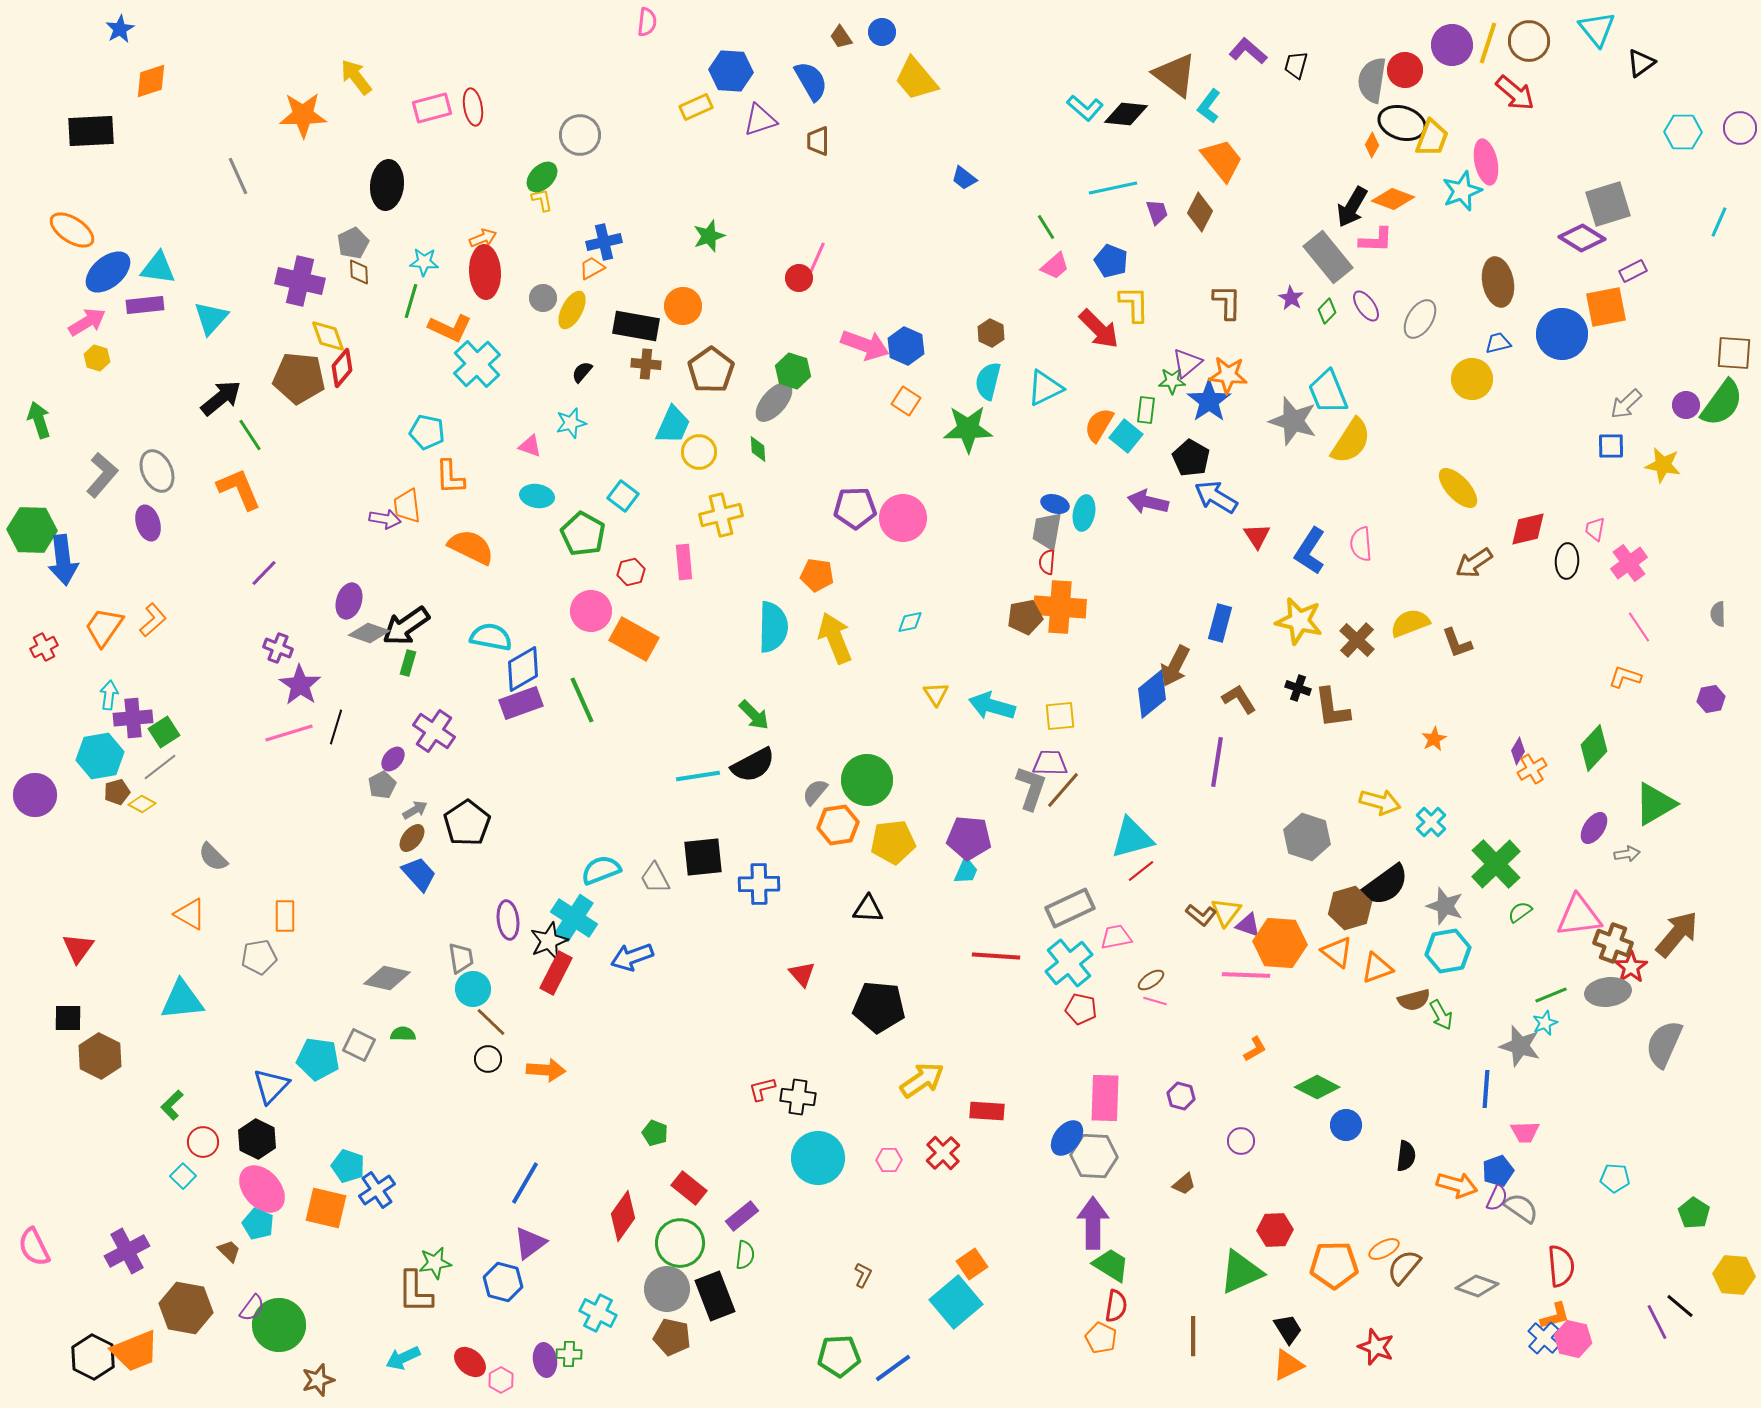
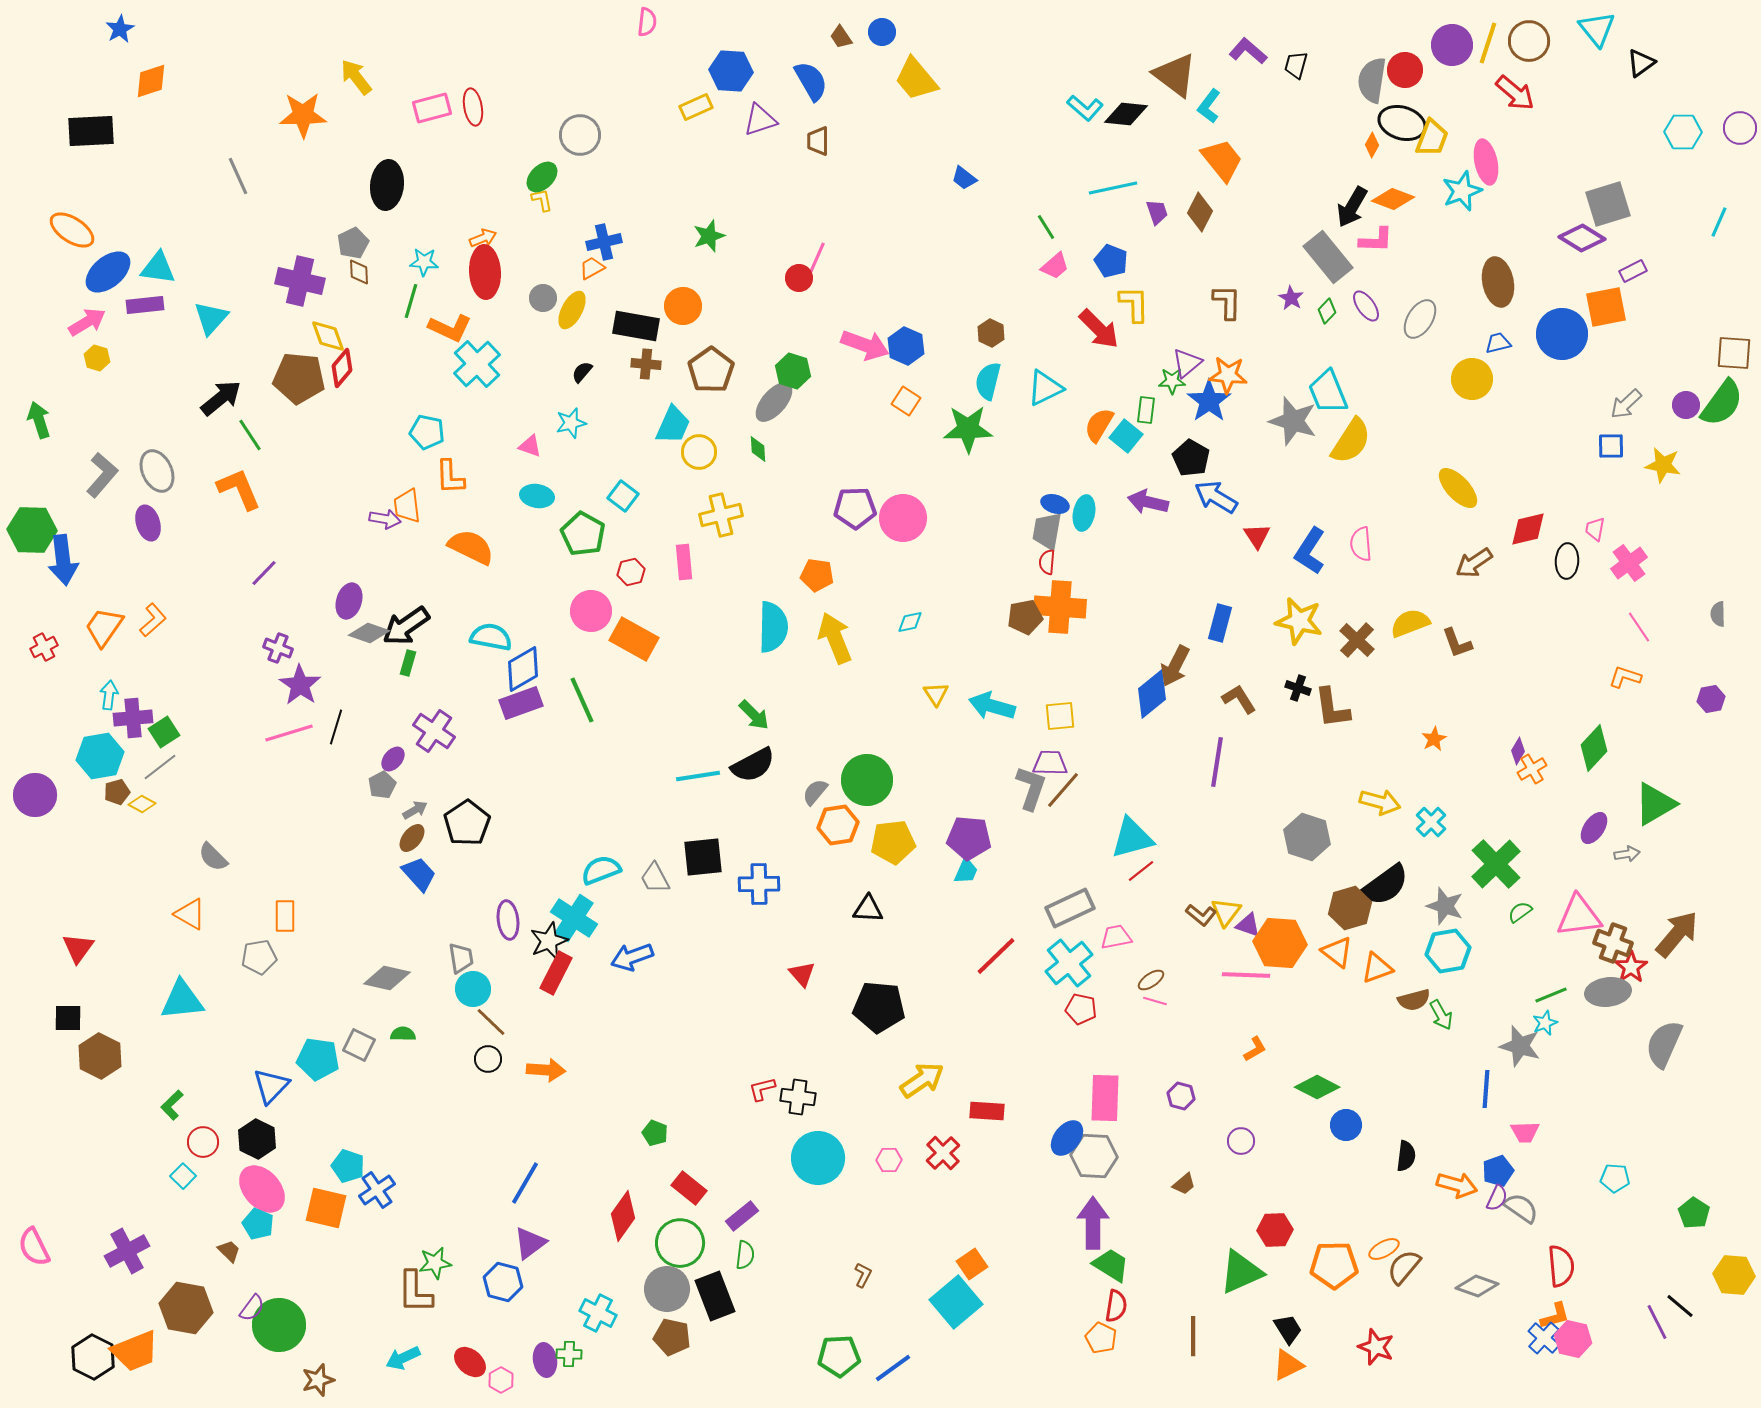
red line at (996, 956): rotated 48 degrees counterclockwise
